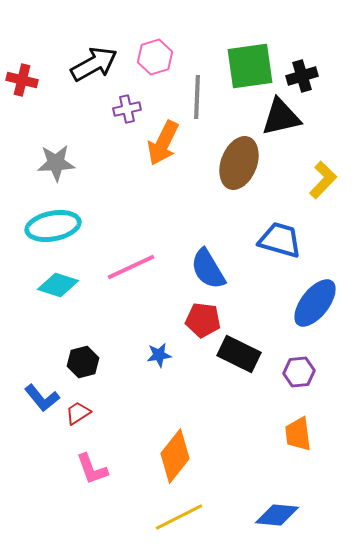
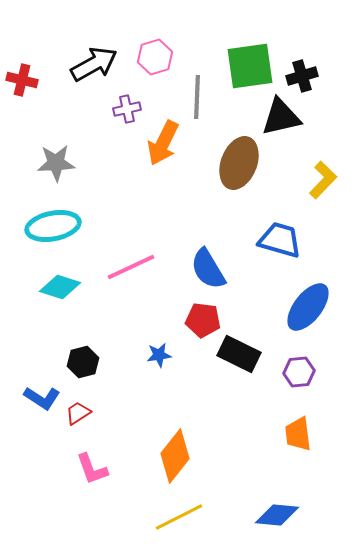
cyan diamond: moved 2 px right, 2 px down
blue ellipse: moved 7 px left, 4 px down
blue L-shape: rotated 18 degrees counterclockwise
